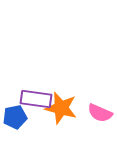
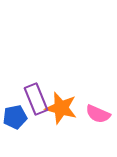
purple rectangle: rotated 60 degrees clockwise
pink semicircle: moved 2 px left, 1 px down
